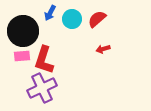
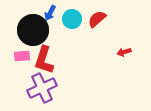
black circle: moved 10 px right, 1 px up
red arrow: moved 21 px right, 3 px down
